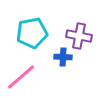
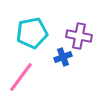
blue cross: rotated 24 degrees counterclockwise
pink line: rotated 12 degrees counterclockwise
